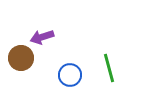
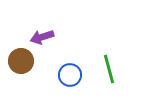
brown circle: moved 3 px down
green line: moved 1 px down
